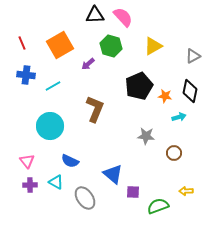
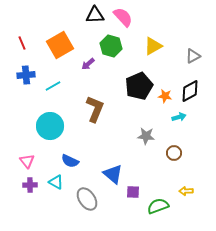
blue cross: rotated 12 degrees counterclockwise
black diamond: rotated 50 degrees clockwise
gray ellipse: moved 2 px right, 1 px down
